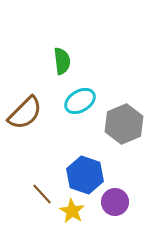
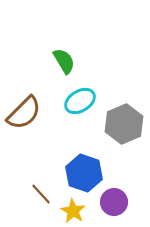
green semicircle: moved 2 px right; rotated 24 degrees counterclockwise
brown semicircle: moved 1 px left
blue hexagon: moved 1 px left, 2 px up
brown line: moved 1 px left
purple circle: moved 1 px left
yellow star: moved 1 px right
